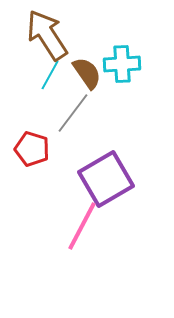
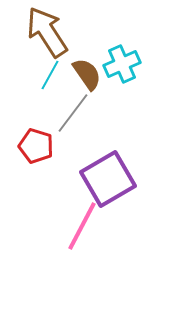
brown arrow: moved 3 px up
cyan cross: rotated 21 degrees counterclockwise
brown semicircle: moved 1 px down
red pentagon: moved 4 px right, 3 px up
purple square: moved 2 px right
